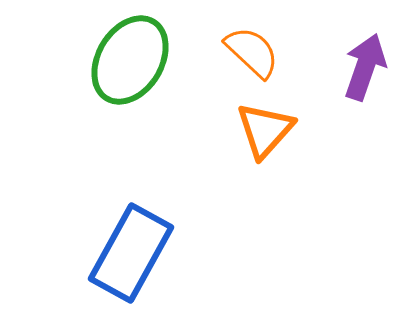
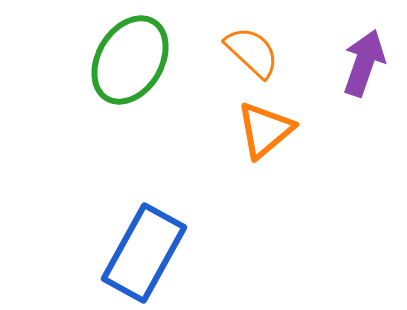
purple arrow: moved 1 px left, 4 px up
orange triangle: rotated 8 degrees clockwise
blue rectangle: moved 13 px right
